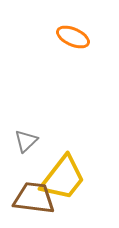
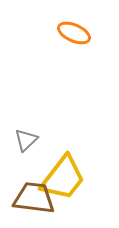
orange ellipse: moved 1 px right, 4 px up
gray triangle: moved 1 px up
